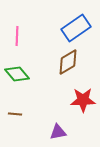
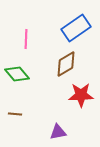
pink line: moved 9 px right, 3 px down
brown diamond: moved 2 px left, 2 px down
red star: moved 2 px left, 5 px up
